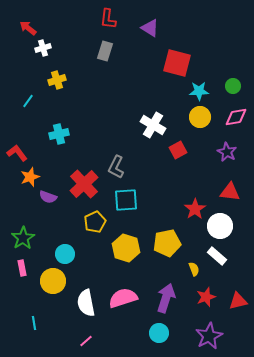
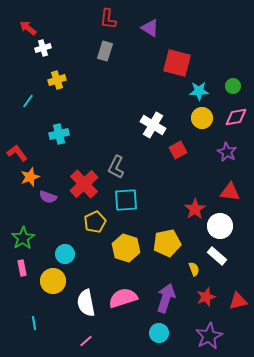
yellow circle at (200, 117): moved 2 px right, 1 px down
